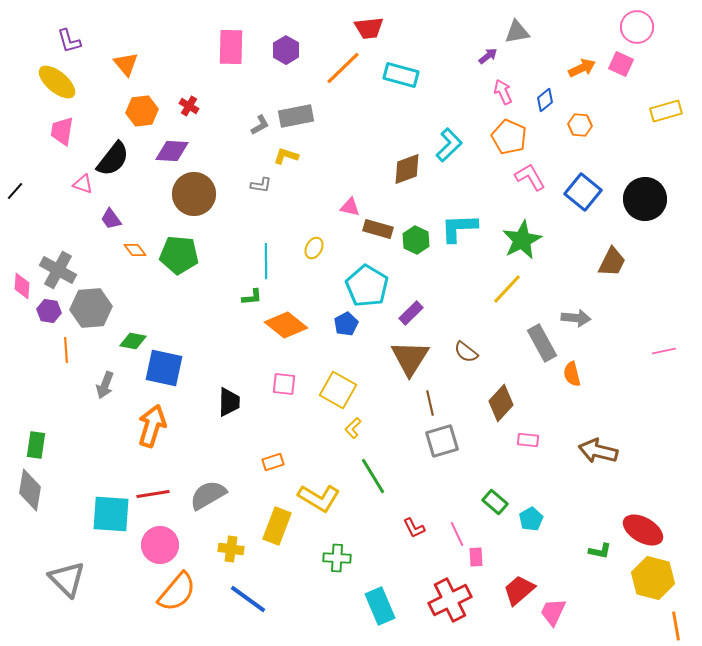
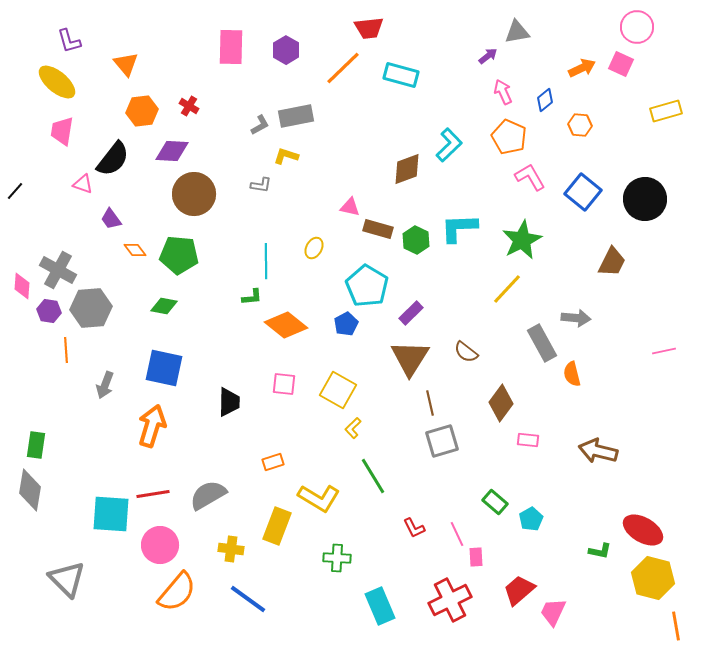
green diamond at (133, 341): moved 31 px right, 35 px up
brown diamond at (501, 403): rotated 6 degrees counterclockwise
